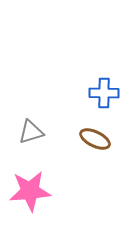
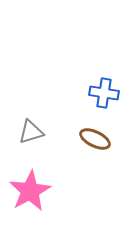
blue cross: rotated 8 degrees clockwise
pink star: rotated 24 degrees counterclockwise
